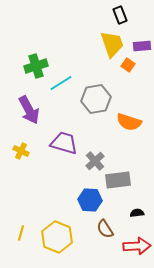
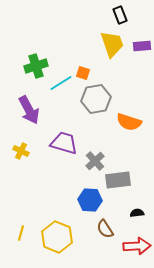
orange square: moved 45 px left, 8 px down; rotated 16 degrees counterclockwise
